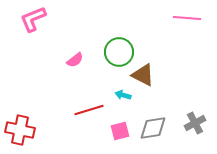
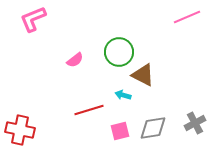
pink line: moved 1 px up; rotated 28 degrees counterclockwise
